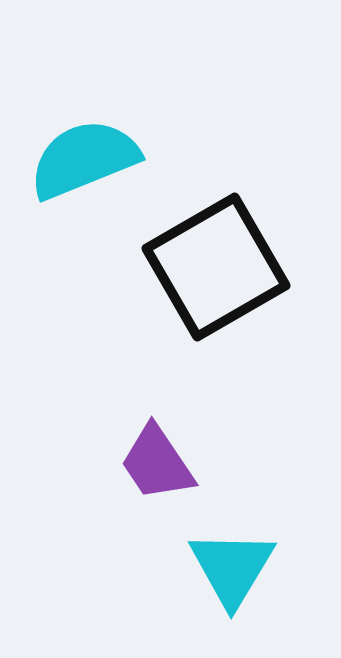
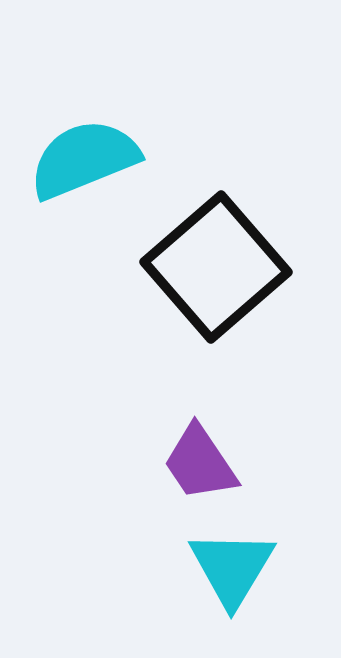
black square: rotated 11 degrees counterclockwise
purple trapezoid: moved 43 px right
